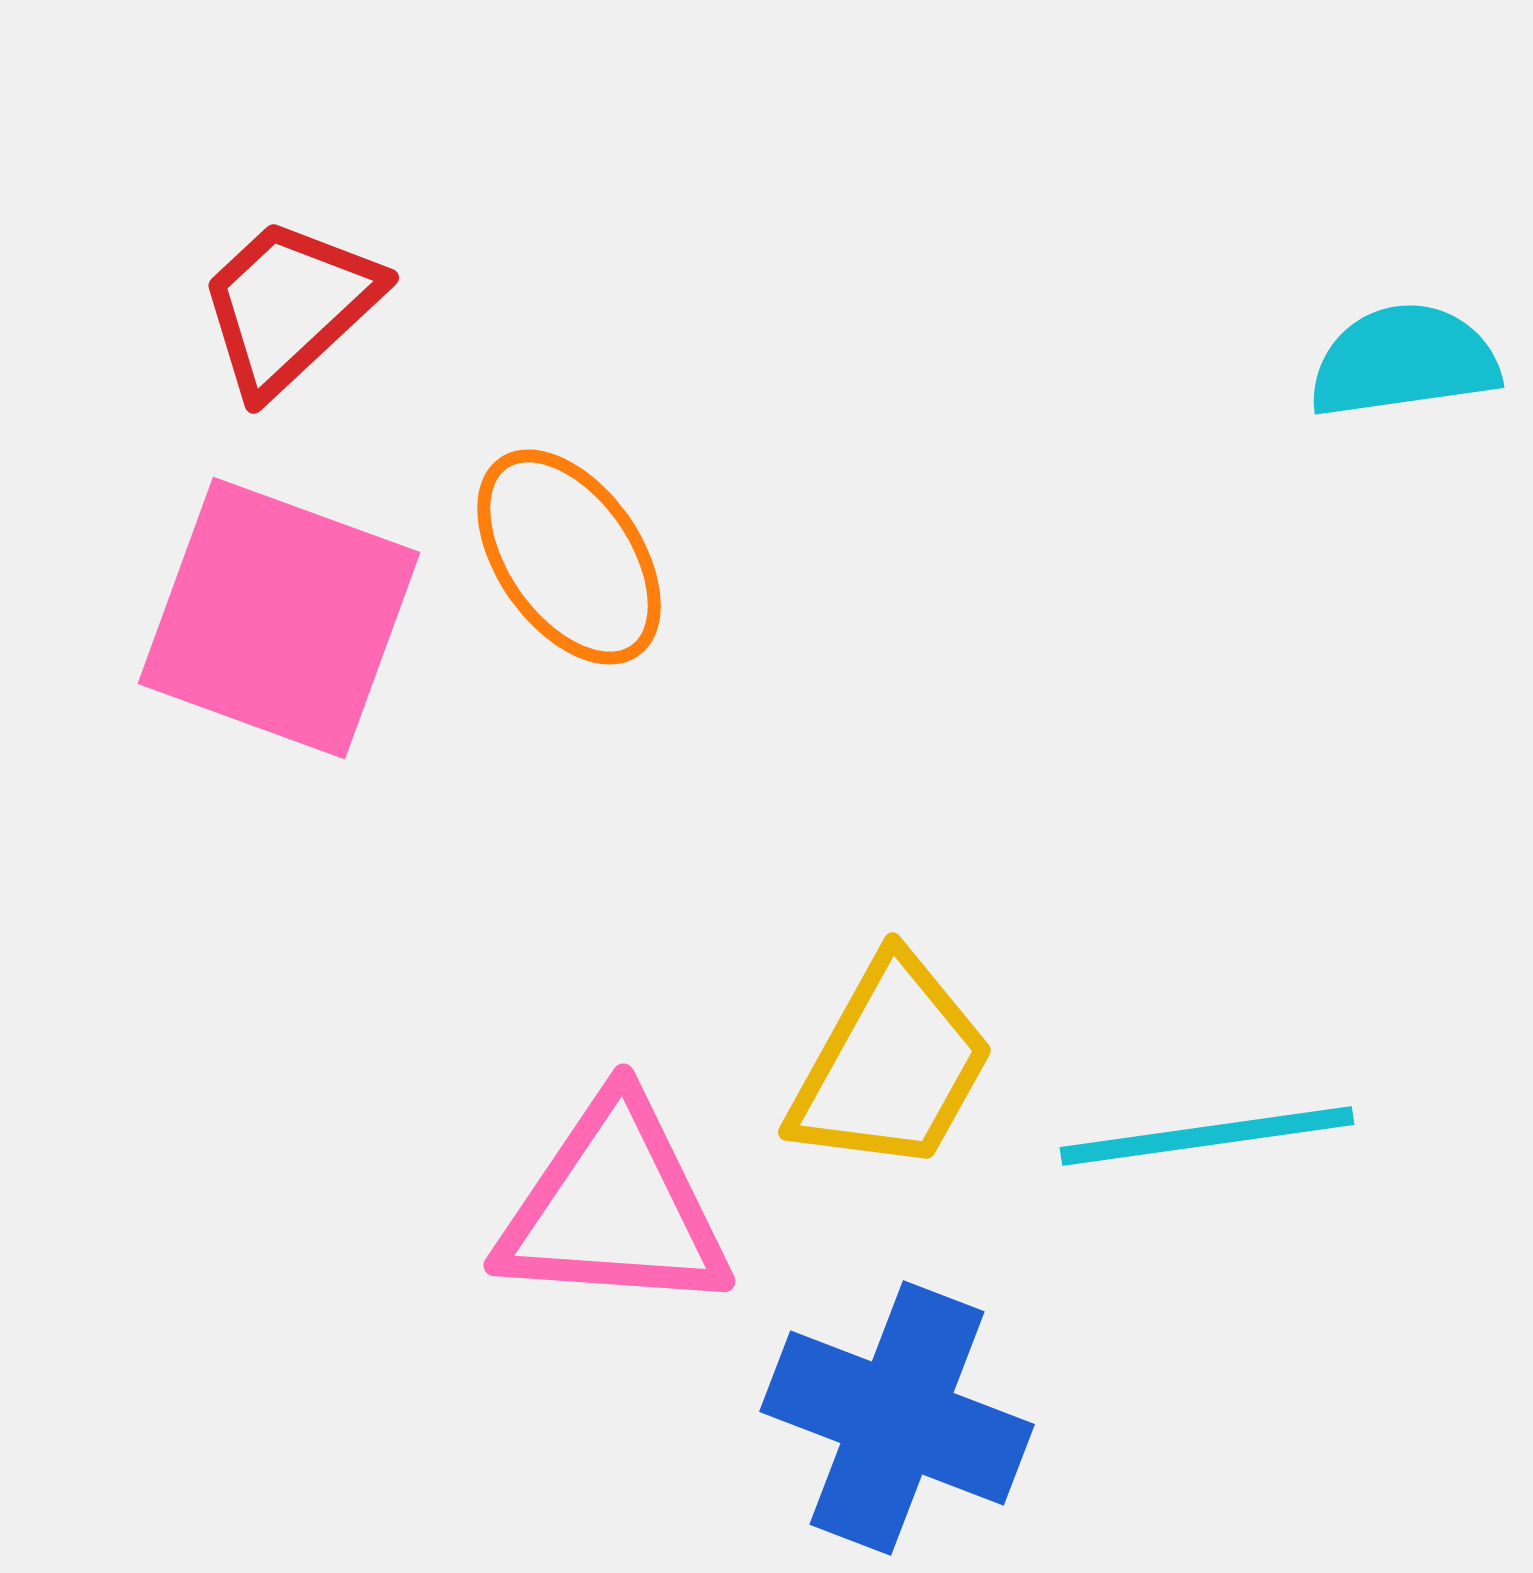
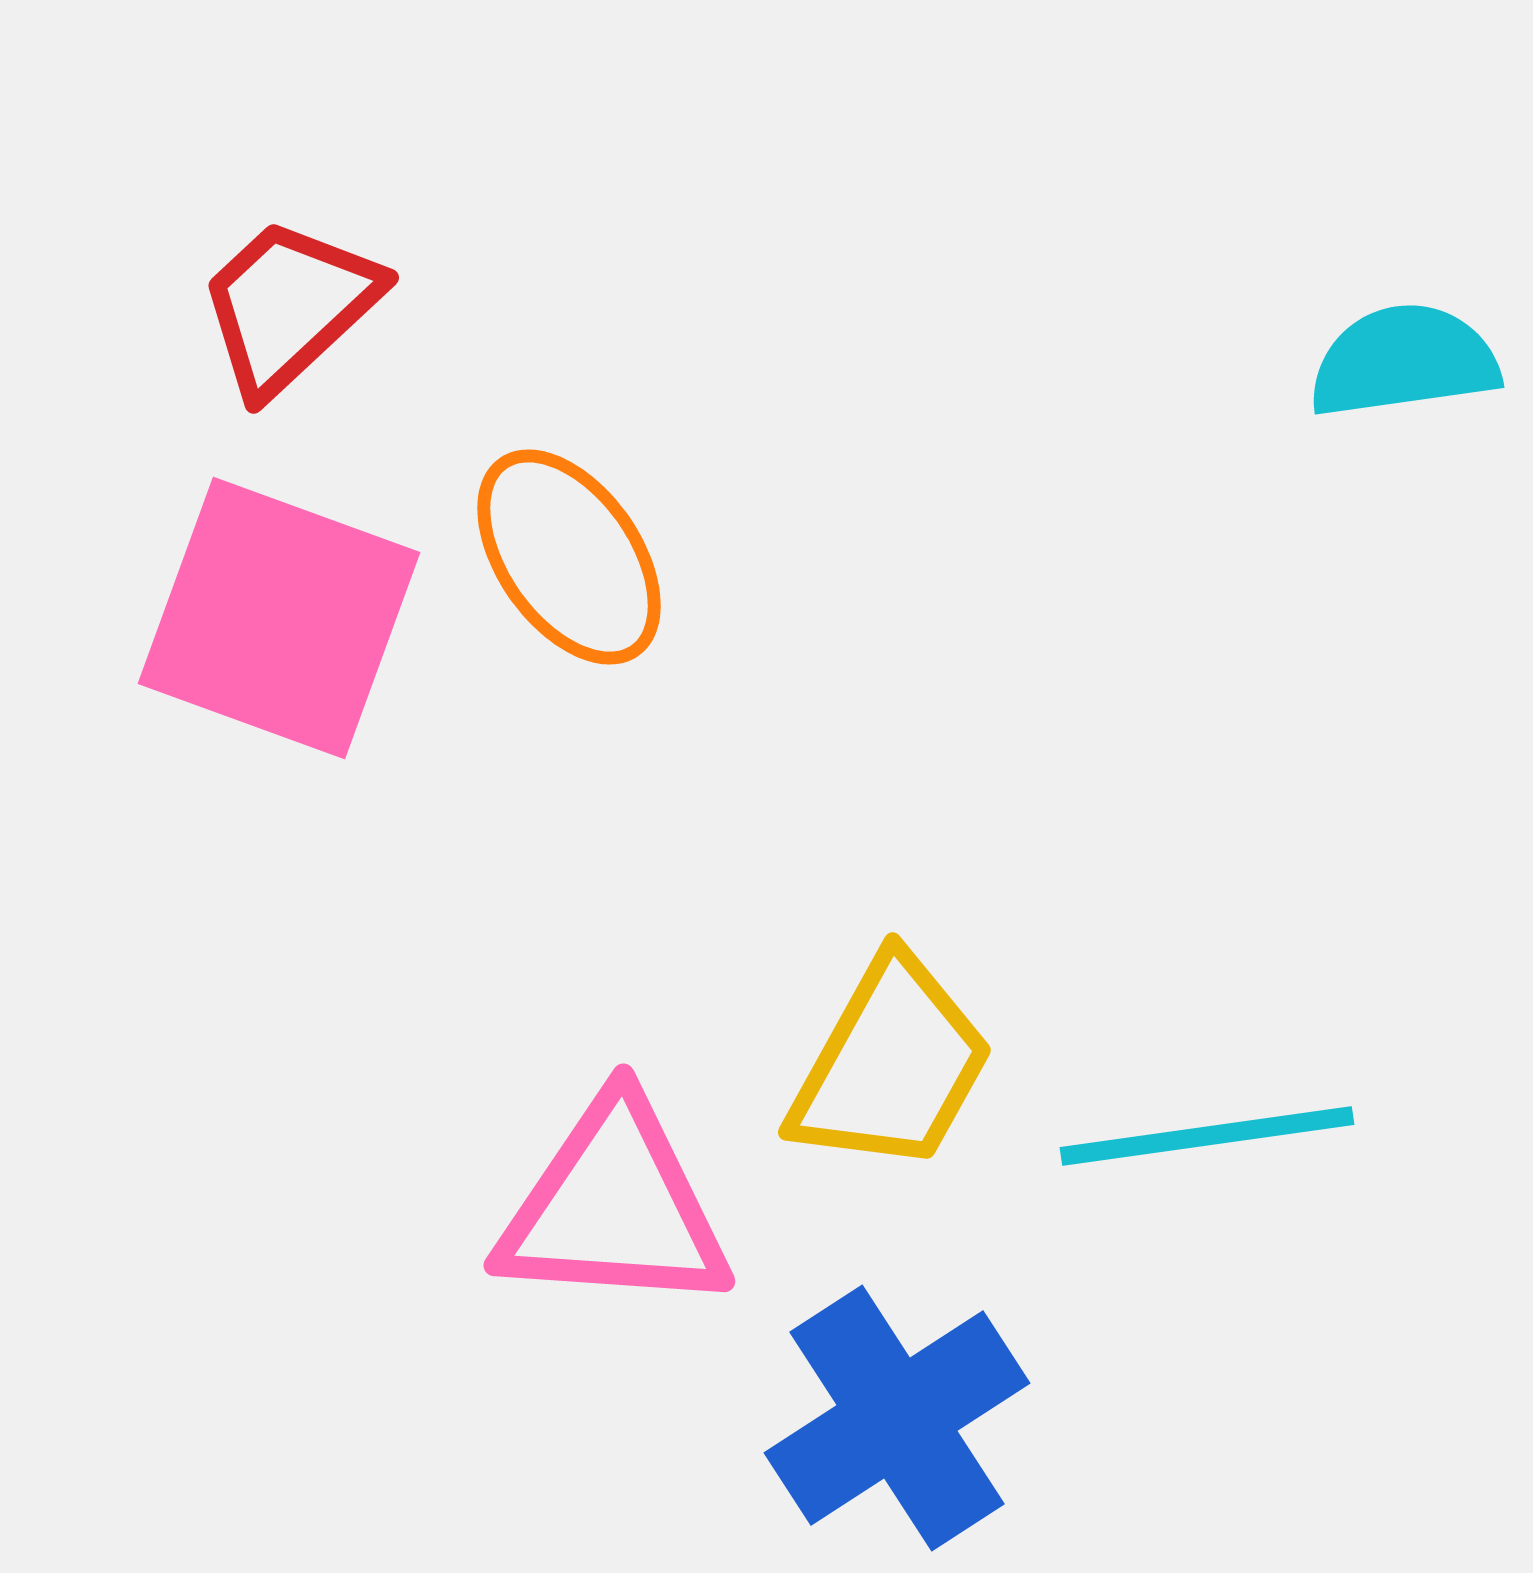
blue cross: rotated 36 degrees clockwise
